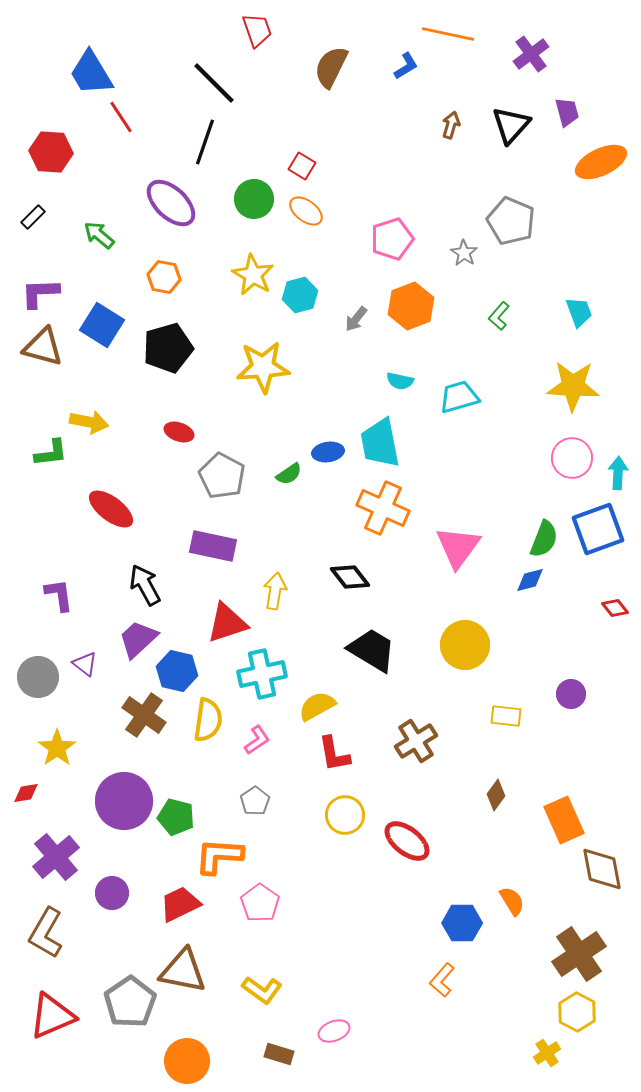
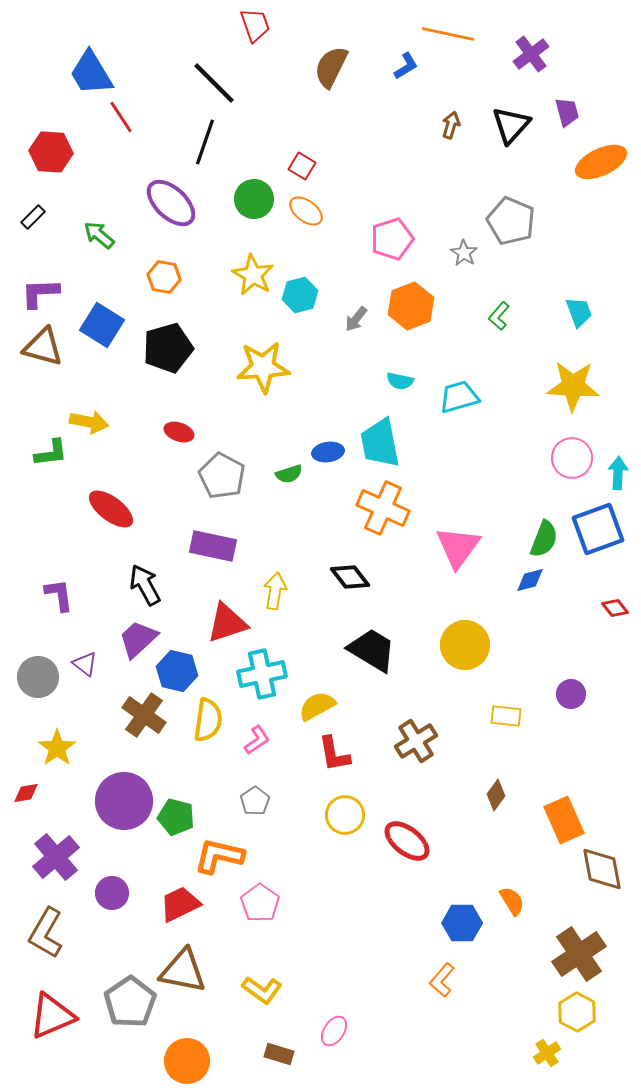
red trapezoid at (257, 30): moved 2 px left, 5 px up
green semicircle at (289, 474): rotated 16 degrees clockwise
orange L-shape at (219, 856): rotated 9 degrees clockwise
pink ellipse at (334, 1031): rotated 36 degrees counterclockwise
